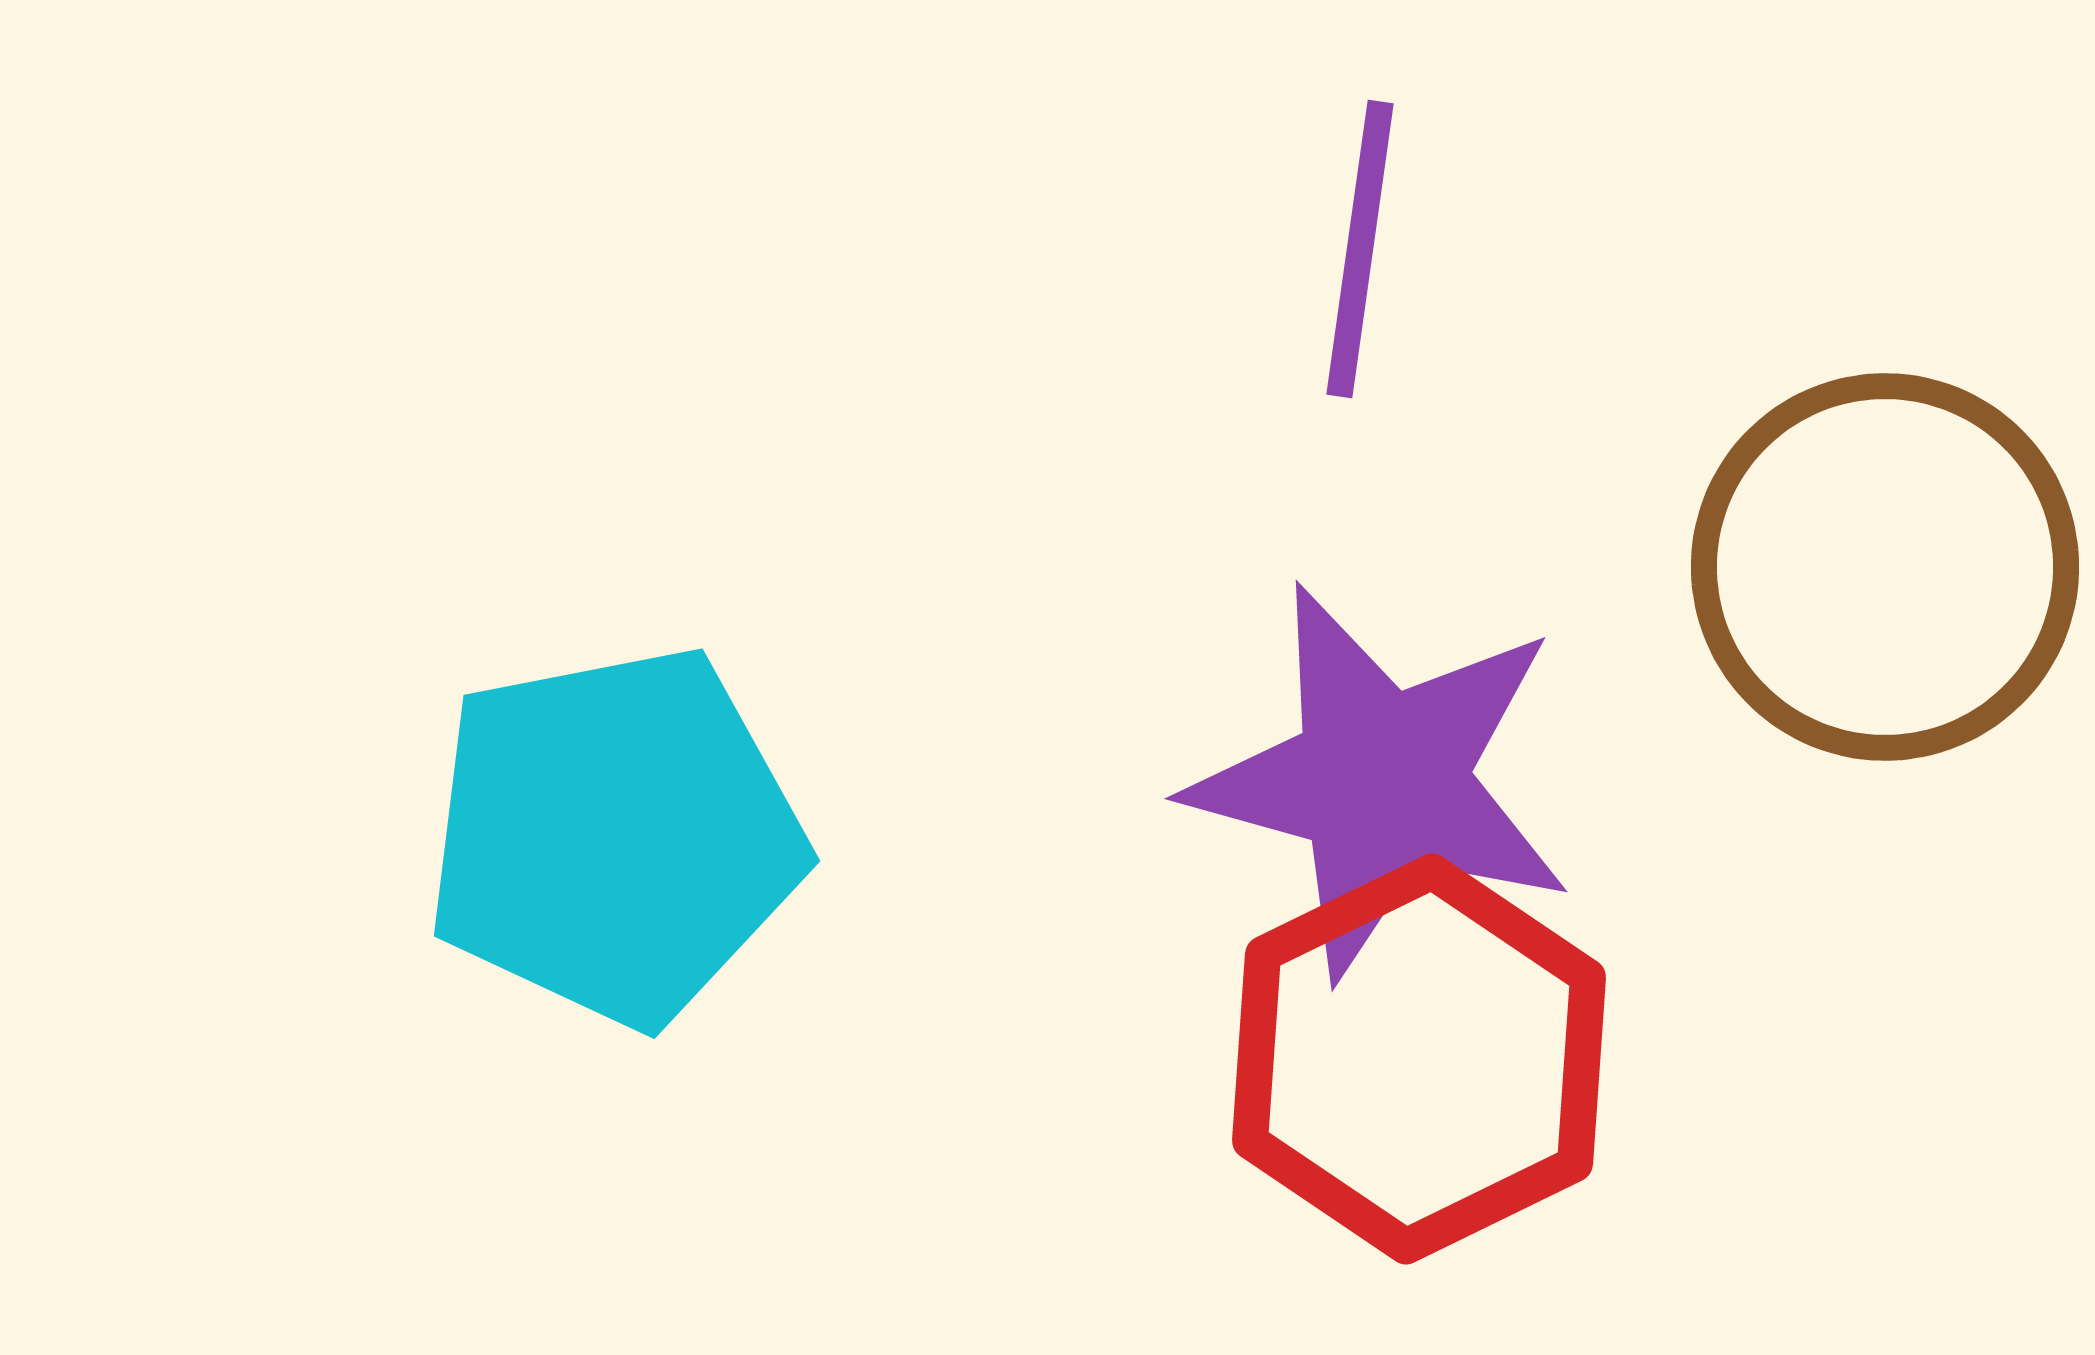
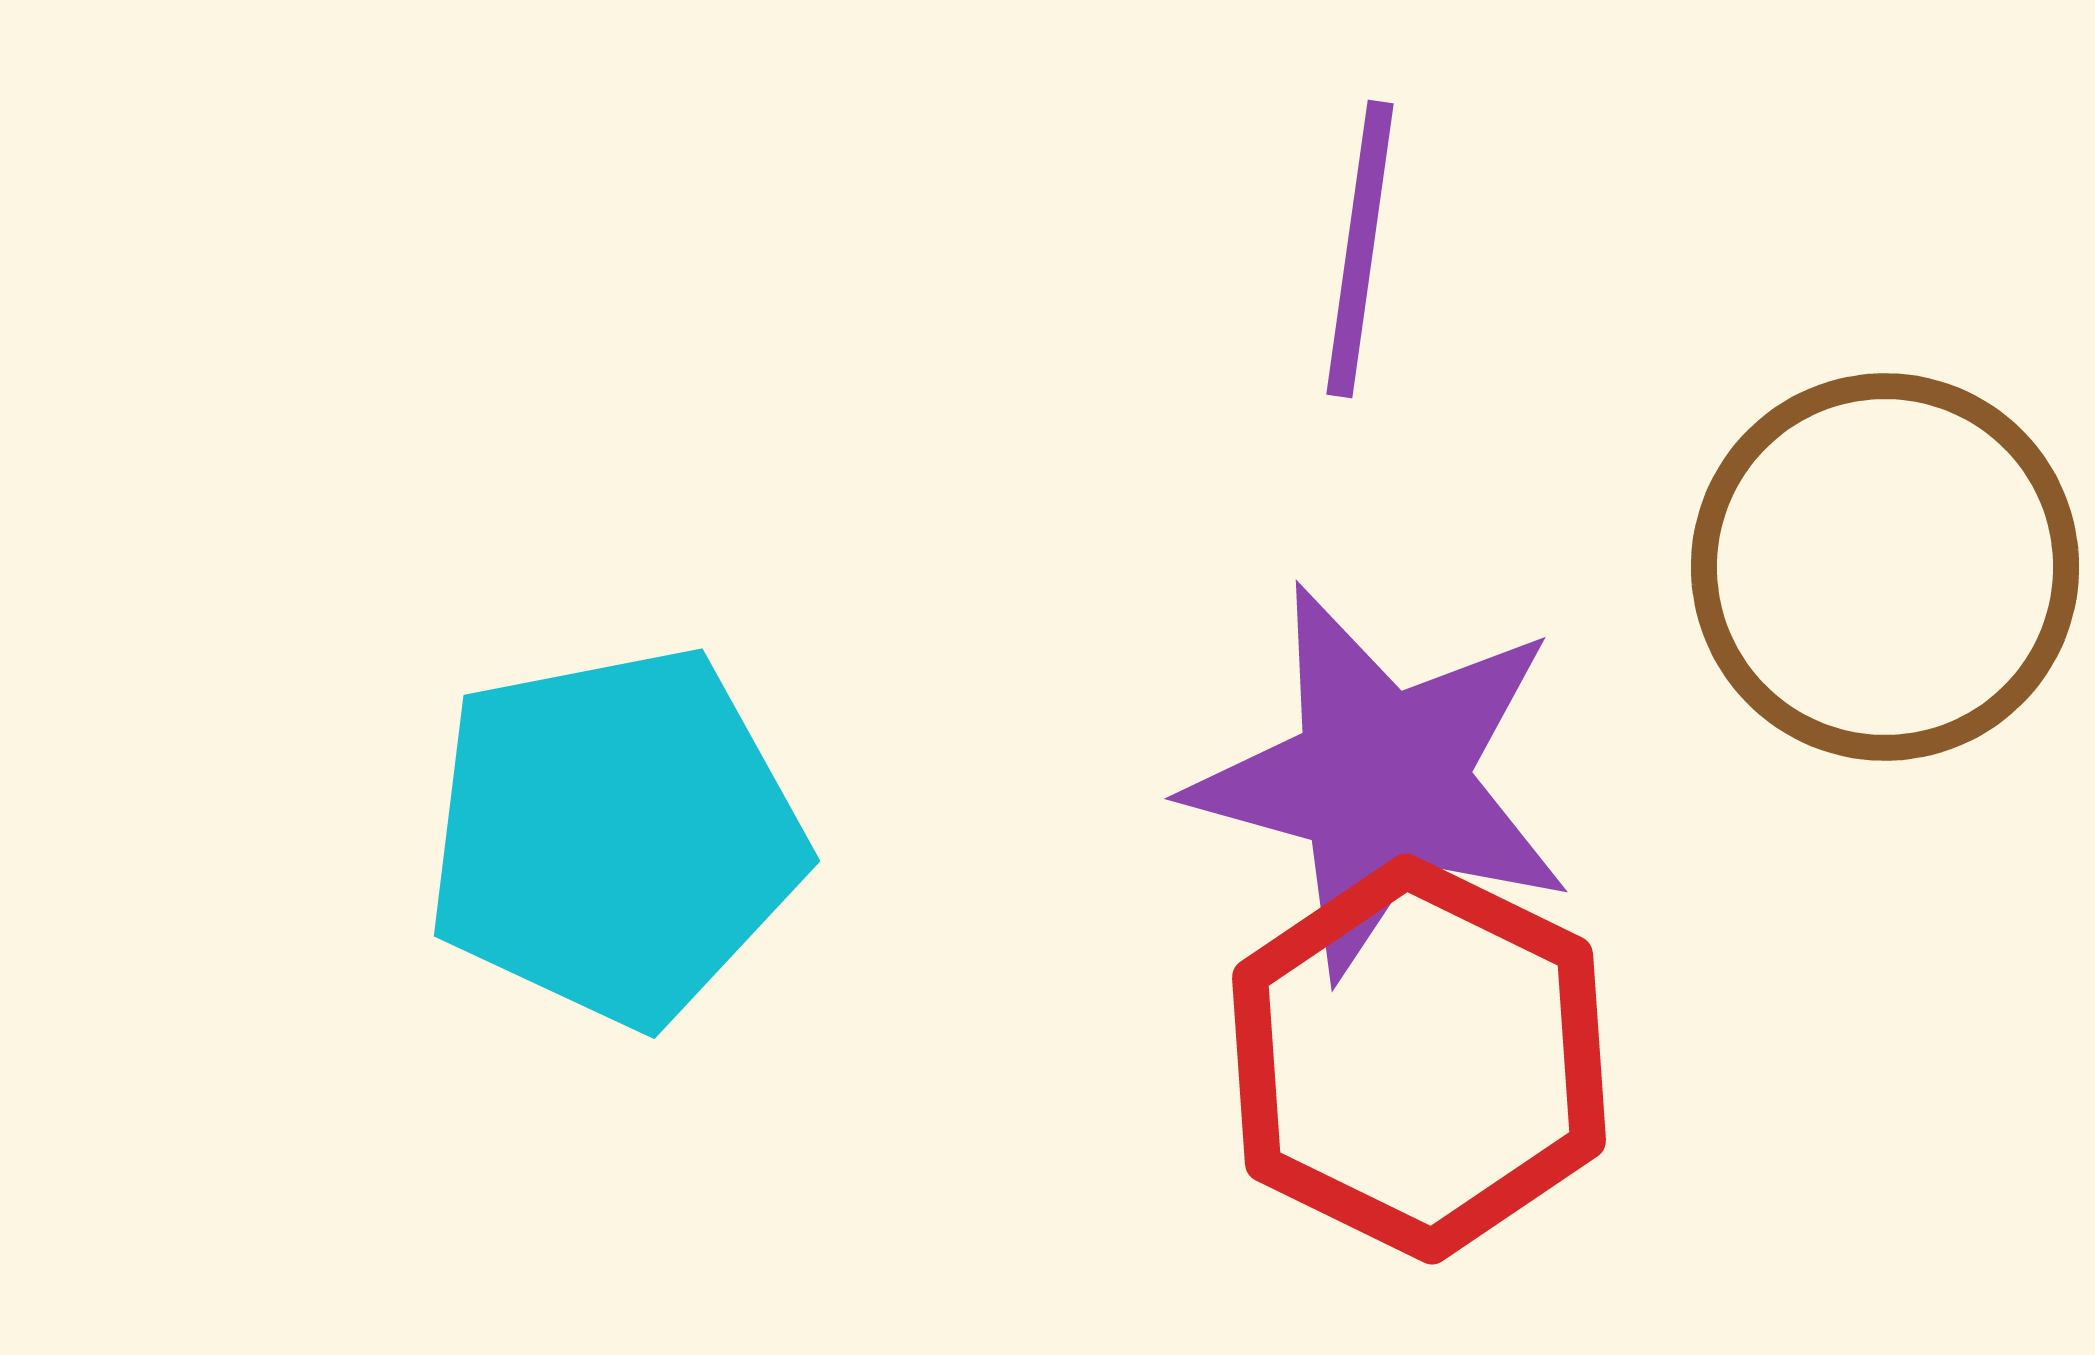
red hexagon: rotated 8 degrees counterclockwise
